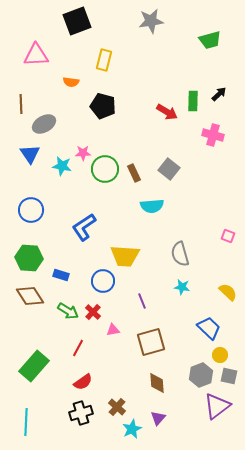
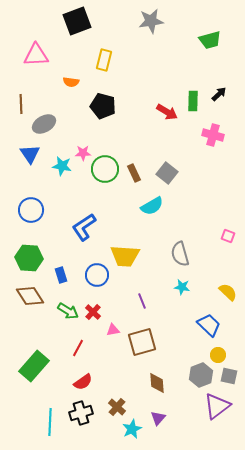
gray square at (169, 169): moved 2 px left, 4 px down
cyan semicircle at (152, 206): rotated 25 degrees counterclockwise
blue rectangle at (61, 275): rotated 56 degrees clockwise
blue circle at (103, 281): moved 6 px left, 6 px up
blue trapezoid at (209, 328): moved 3 px up
brown square at (151, 342): moved 9 px left
yellow circle at (220, 355): moved 2 px left
cyan line at (26, 422): moved 24 px right
